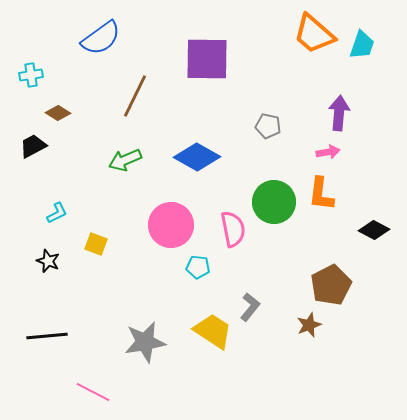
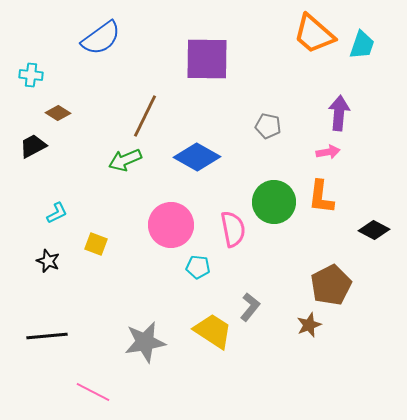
cyan cross: rotated 15 degrees clockwise
brown line: moved 10 px right, 20 px down
orange L-shape: moved 3 px down
